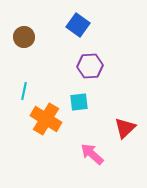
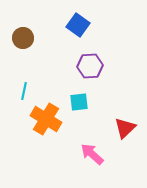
brown circle: moved 1 px left, 1 px down
